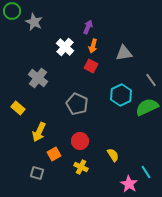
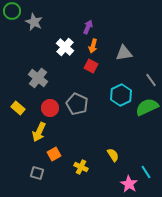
red circle: moved 30 px left, 33 px up
